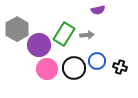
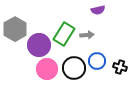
gray hexagon: moved 2 px left
